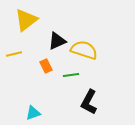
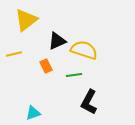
green line: moved 3 px right
